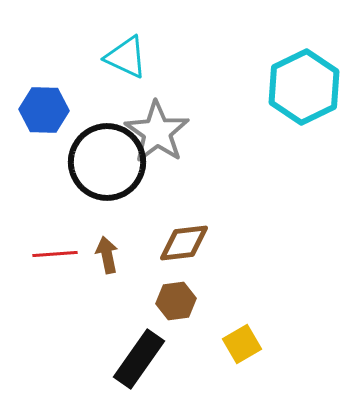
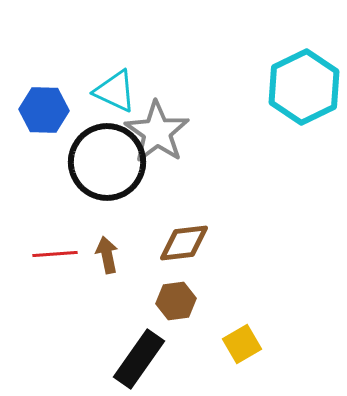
cyan triangle: moved 11 px left, 34 px down
